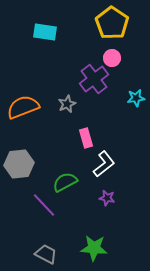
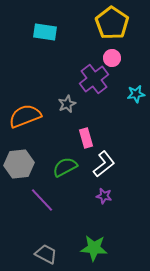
cyan star: moved 4 px up
orange semicircle: moved 2 px right, 9 px down
green semicircle: moved 15 px up
purple star: moved 3 px left, 2 px up
purple line: moved 2 px left, 5 px up
